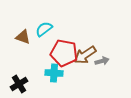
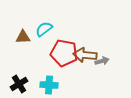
brown triangle: rotated 21 degrees counterclockwise
brown arrow: rotated 40 degrees clockwise
cyan cross: moved 5 px left, 12 px down
